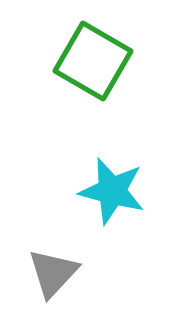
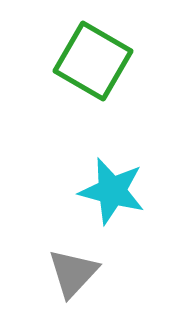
gray triangle: moved 20 px right
